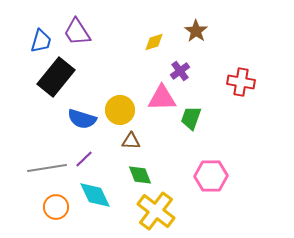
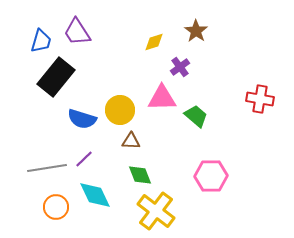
purple cross: moved 4 px up
red cross: moved 19 px right, 17 px down
green trapezoid: moved 5 px right, 2 px up; rotated 110 degrees clockwise
